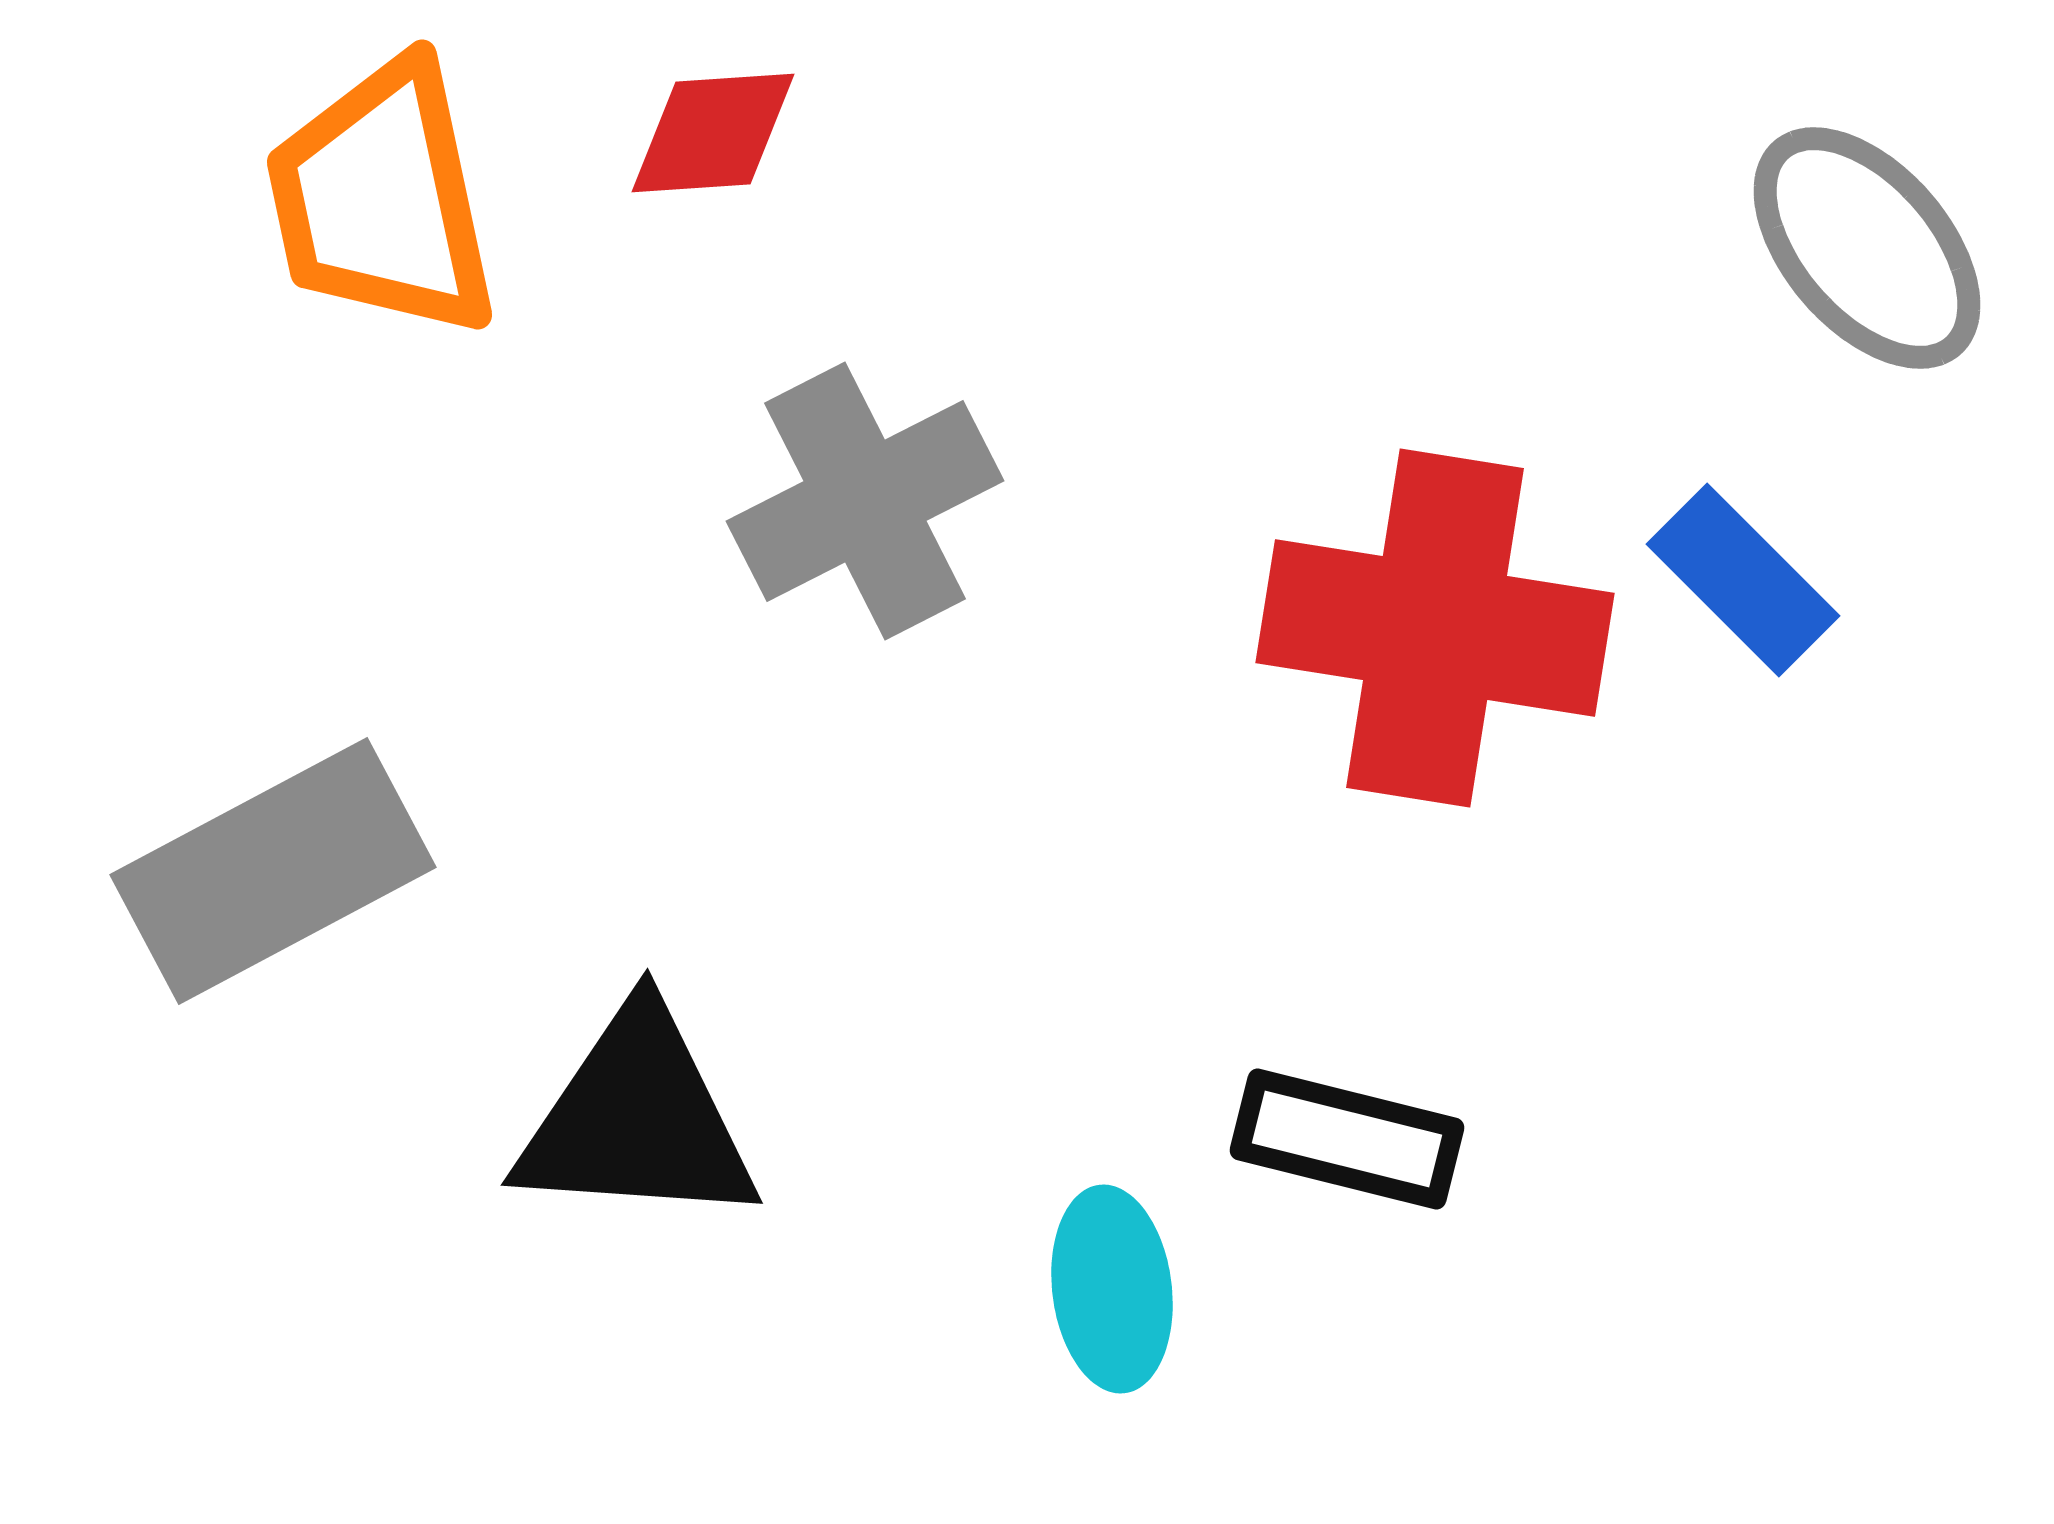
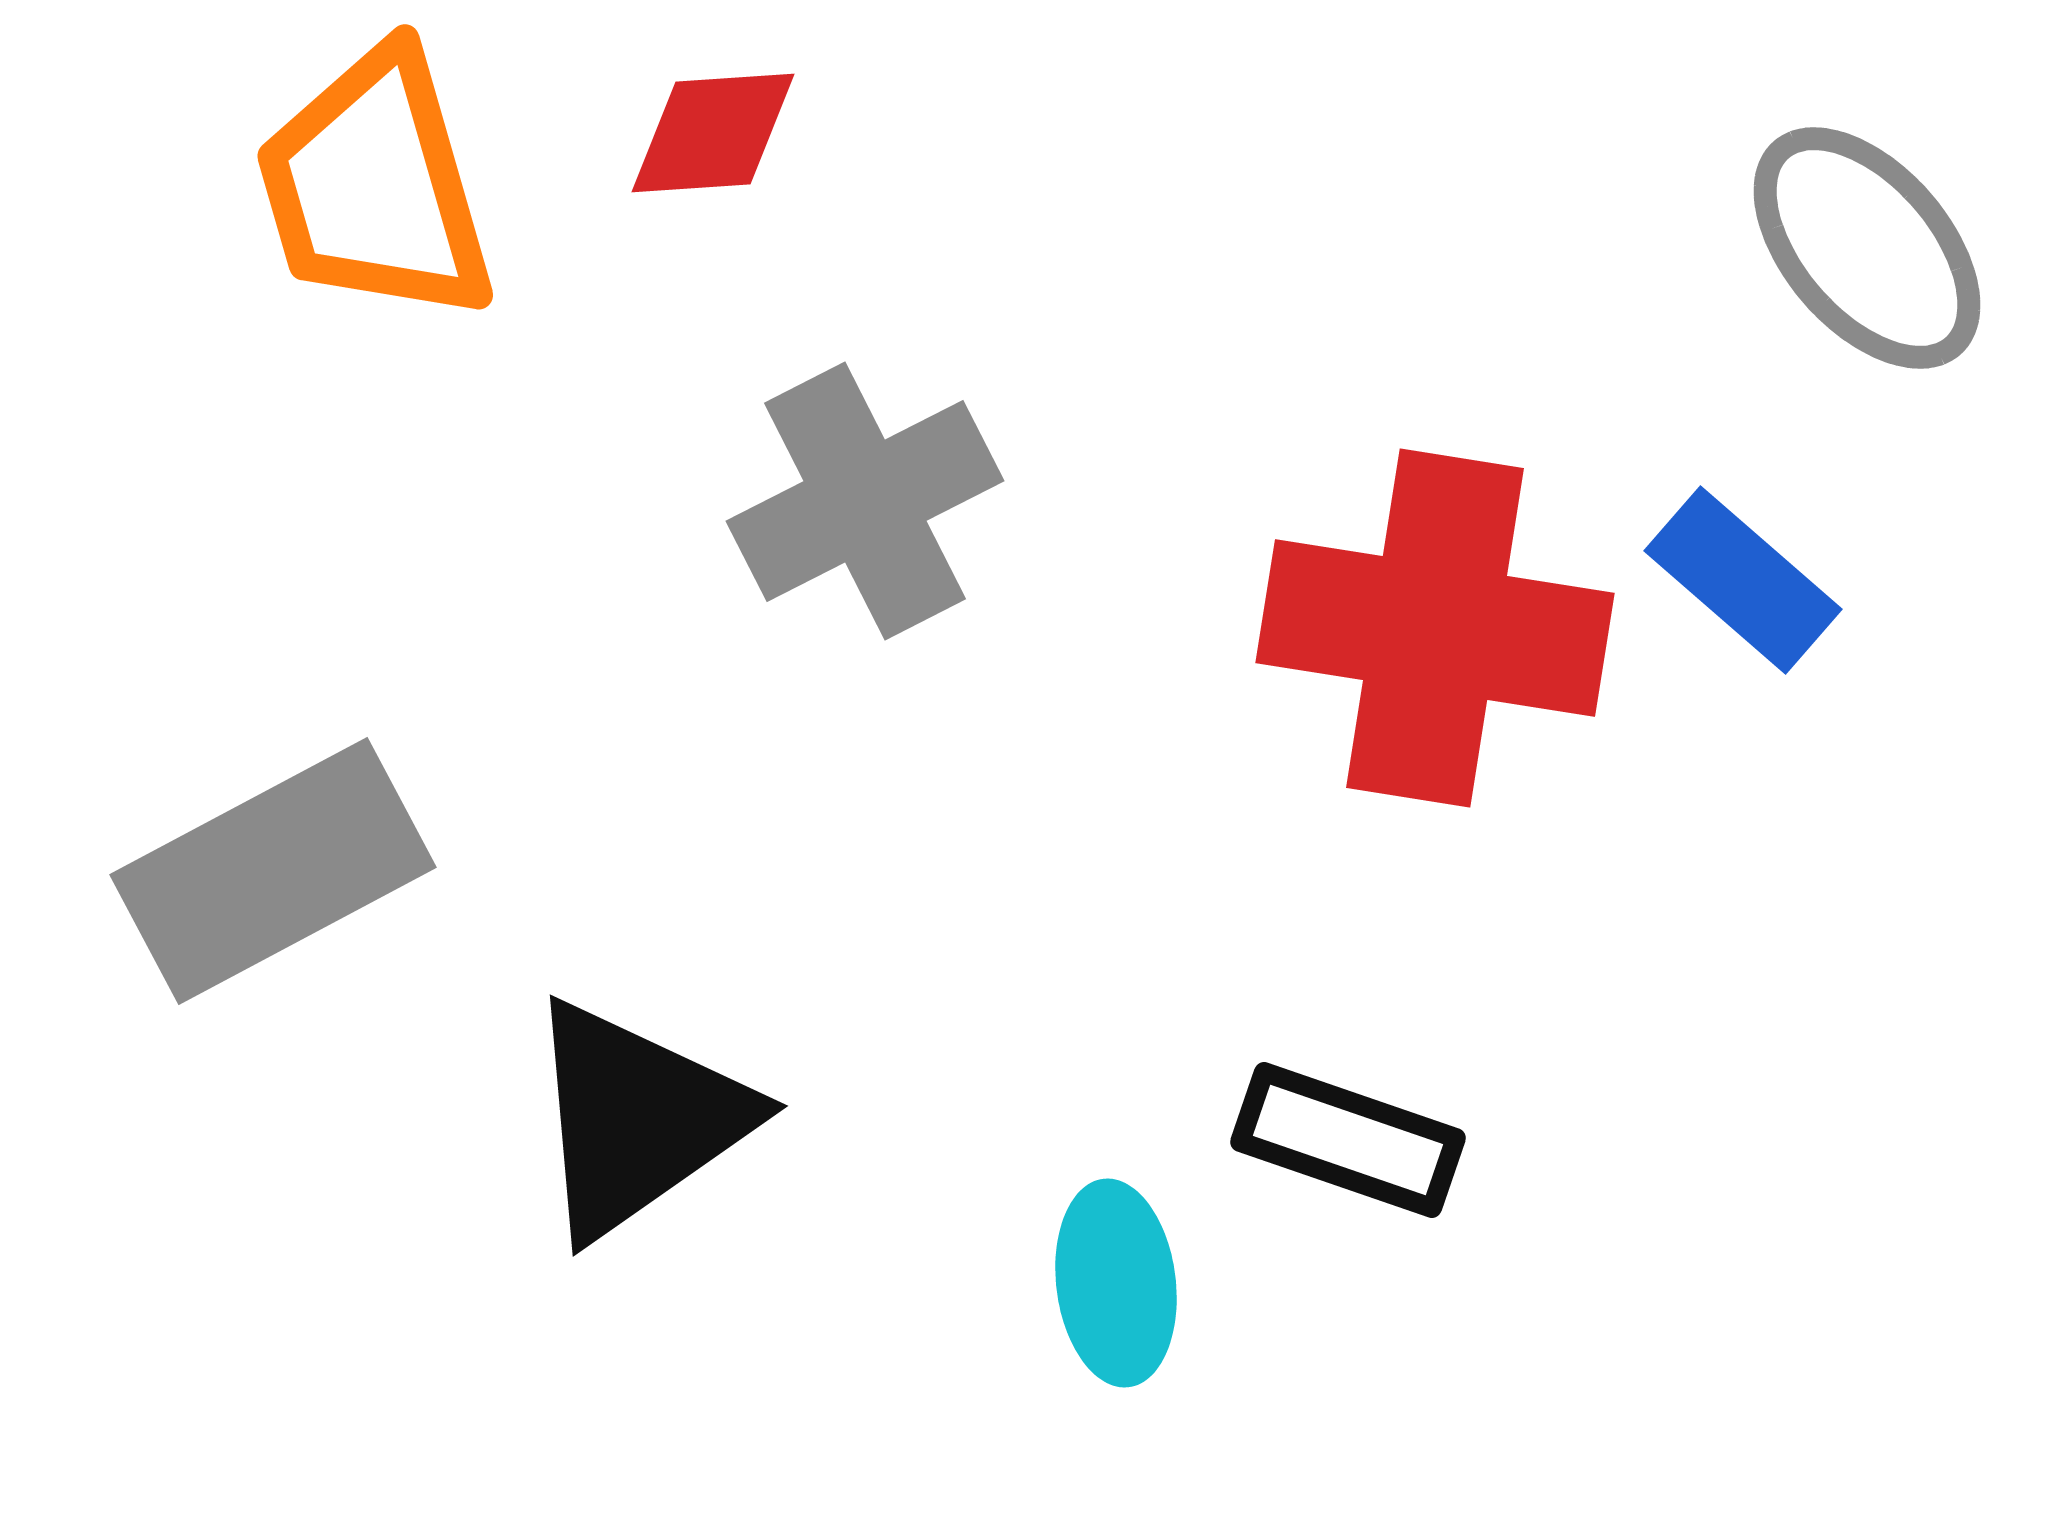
orange trapezoid: moved 7 px left, 13 px up; rotated 4 degrees counterclockwise
blue rectangle: rotated 4 degrees counterclockwise
black triangle: rotated 39 degrees counterclockwise
black rectangle: moved 1 px right, 1 px down; rotated 5 degrees clockwise
cyan ellipse: moved 4 px right, 6 px up
